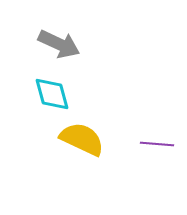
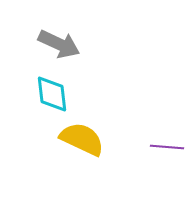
cyan diamond: rotated 9 degrees clockwise
purple line: moved 10 px right, 3 px down
